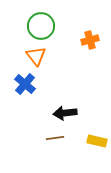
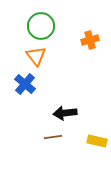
brown line: moved 2 px left, 1 px up
